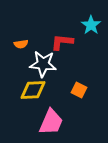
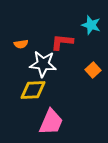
cyan star: rotated 18 degrees counterclockwise
orange square: moved 14 px right, 20 px up; rotated 21 degrees clockwise
